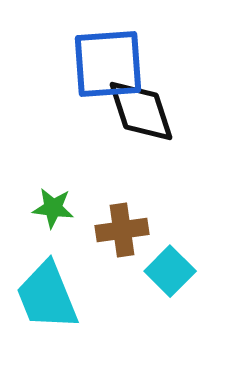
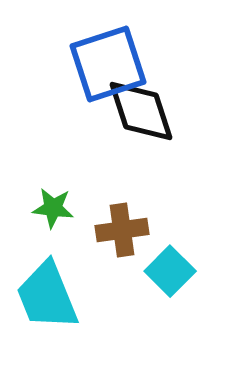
blue square: rotated 14 degrees counterclockwise
